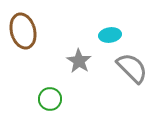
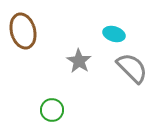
cyan ellipse: moved 4 px right, 1 px up; rotated 25 degrees clockwise
green circle: moved 2 px right, 11 px down
